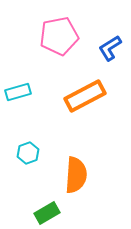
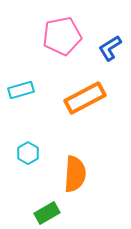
pink pentagon: moved 3 px right
cyan rectangle: moved 3 px right, 2 px up
orange rectangle: moved 2 px down
cyan hexagon: rotated 10 degrees counterclockwise
orange semicircle: moved 1 px left, 1 px up
